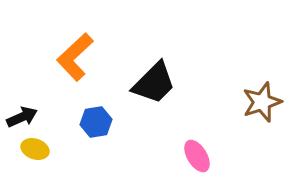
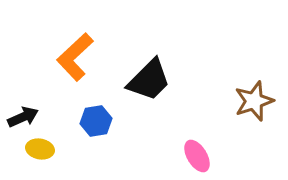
black trapezoid: moved 5 px left, 3 px up
brown star: moved 8 px left, 1 px up
black arrow: moved 1 px right
blue hexagon: moved 1 px up
yellow ellipse: moved 5 px right; rotated 8 degrees counterclockwise
